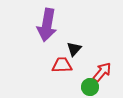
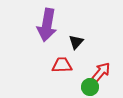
black triangle: moved 2 px right, 7 px up
red arrow: moved 1 px left
